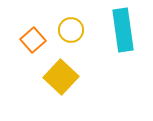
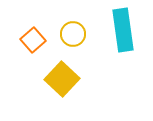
yellow circle: moved 2 px right, 4 px down
yellow square: moved 1 px right, 2 px down
